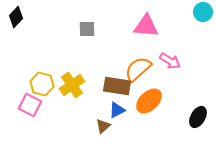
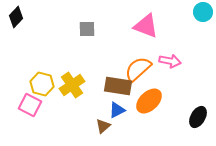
pink triangle: rotated 16 degrees clockwise
pink arrow: rotated 20 degrees counterclockwise
brown rectangle: moved 1 px right
